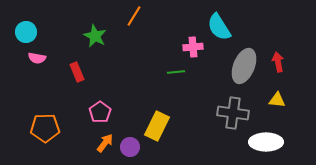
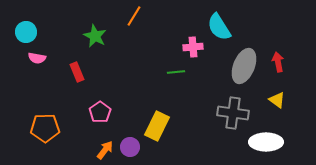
yellow triangle: rotated 30 degrees clockwise
orange arrow: moved 7 px down
